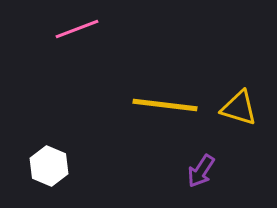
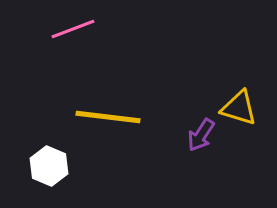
pink line: moved 4 px left
yellow line: moved 57 px left, 12 px down
purple arrow: moved 36 px up
